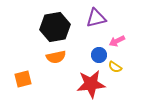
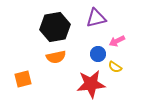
blue circle: moved 1 px left, 1 px up
